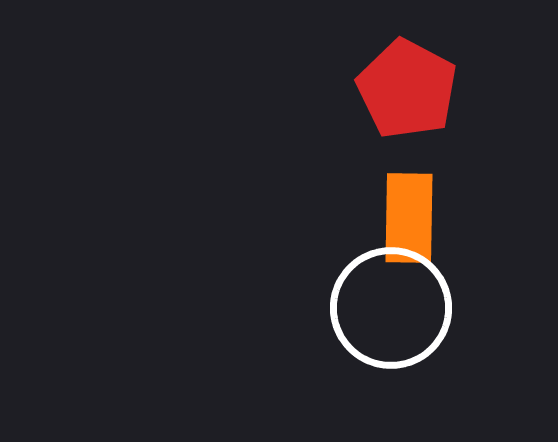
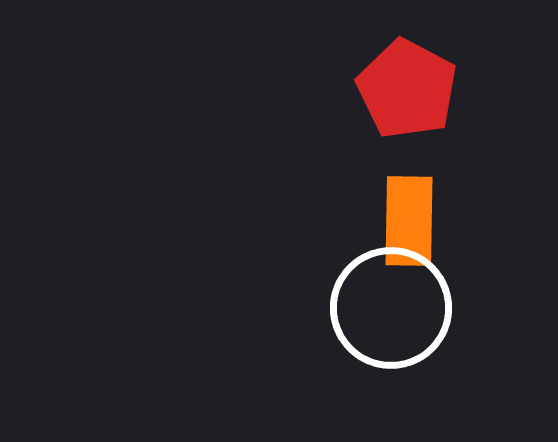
orange rectangle: moved 3 px down
